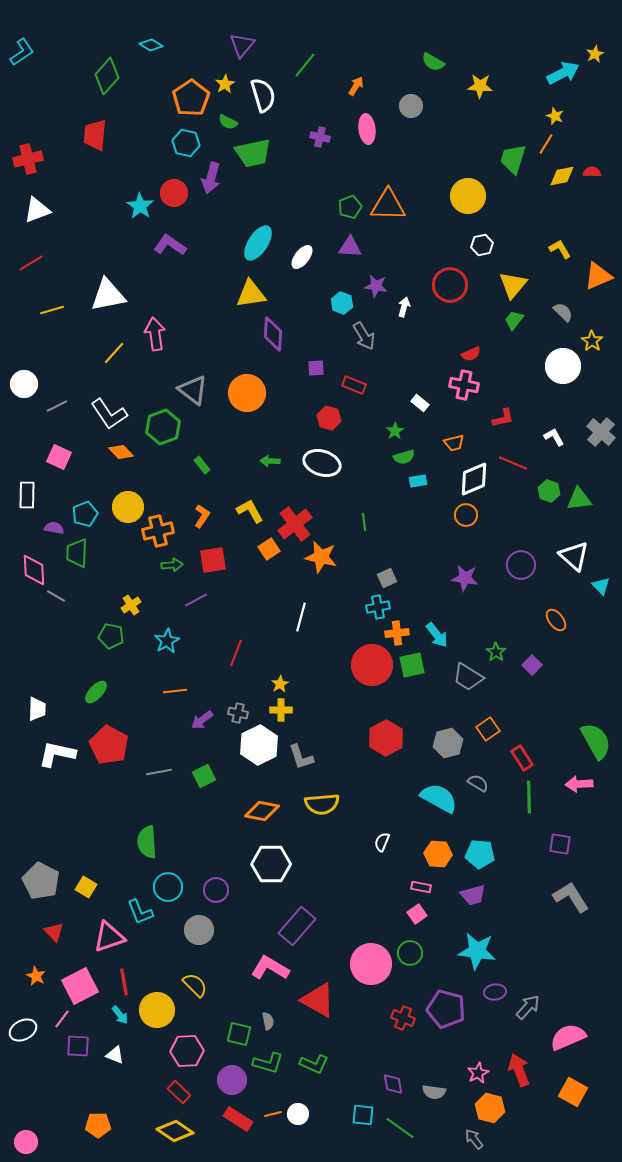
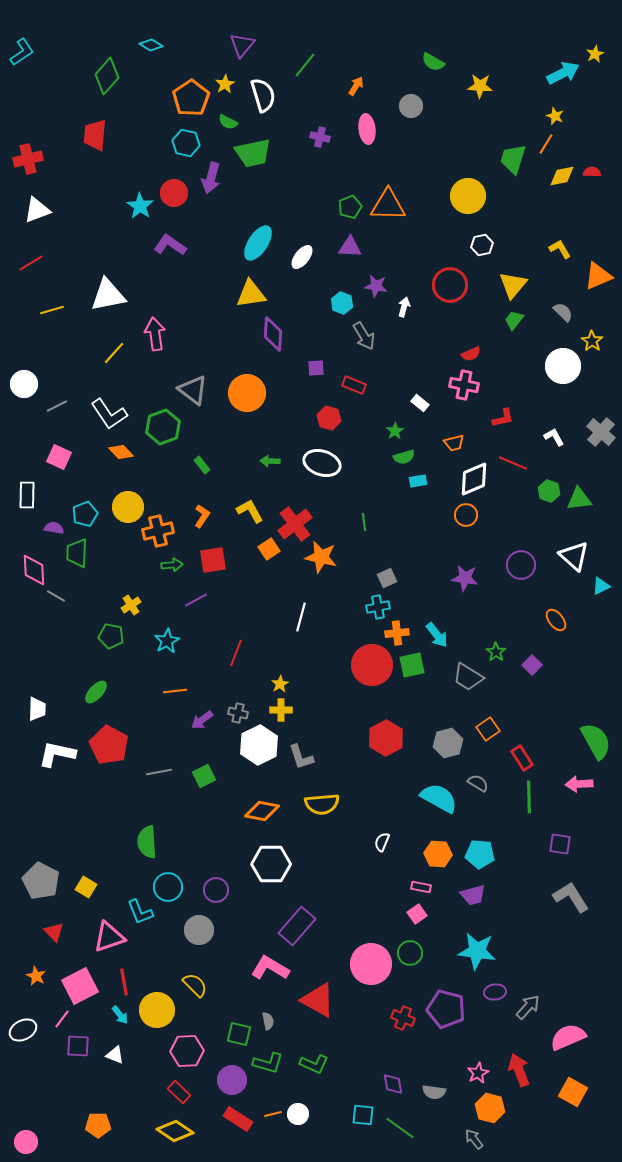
cyan triangle at (601, 586): rotated 48 degrees clockwise
